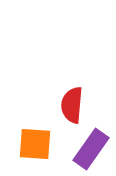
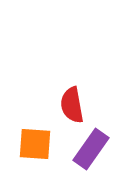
red semicircle: rotated 15 degrees counterclockwise
